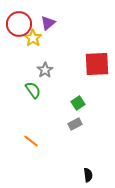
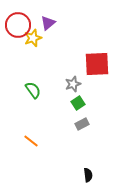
red circle: moved 1 px left, 1 px down
yellow star: rotated 18 degrees clockwise
gray star: moved 28 px right, 14 px down; rotated 14 degrees clockwise
gray rectangle: moved 7 px right
